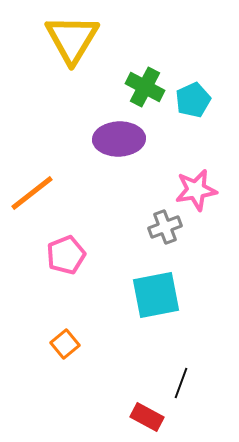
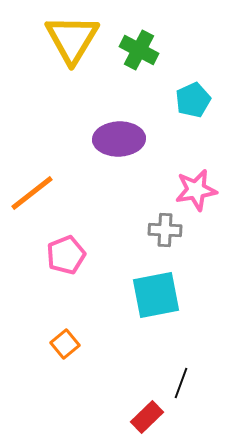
green cross: moved 6 px left, 37 px up
gray cross: moved 3 px down; rotated 24 degrees clockwise
red rectangle: rotated 72 degrees counterclockwise
